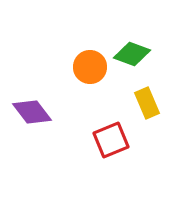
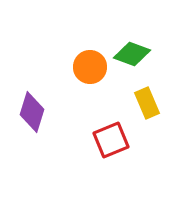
purple diamond: rotated 54 degrees clockwise
